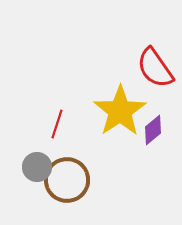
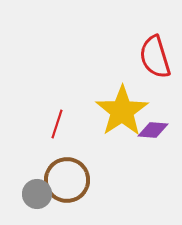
red semicircle: moved 11 px up; rotated 18 degrees clockwise
yellow star: moved 2 px right
purple diamond: rotated 44 degrees clockwise
gray circle: moved 27 px down
